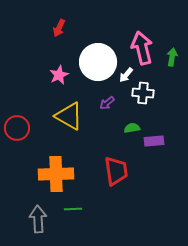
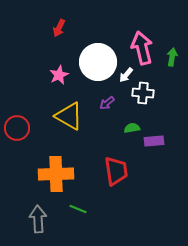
green line: moved 5 px right; rotated 24 degrees clockwise
